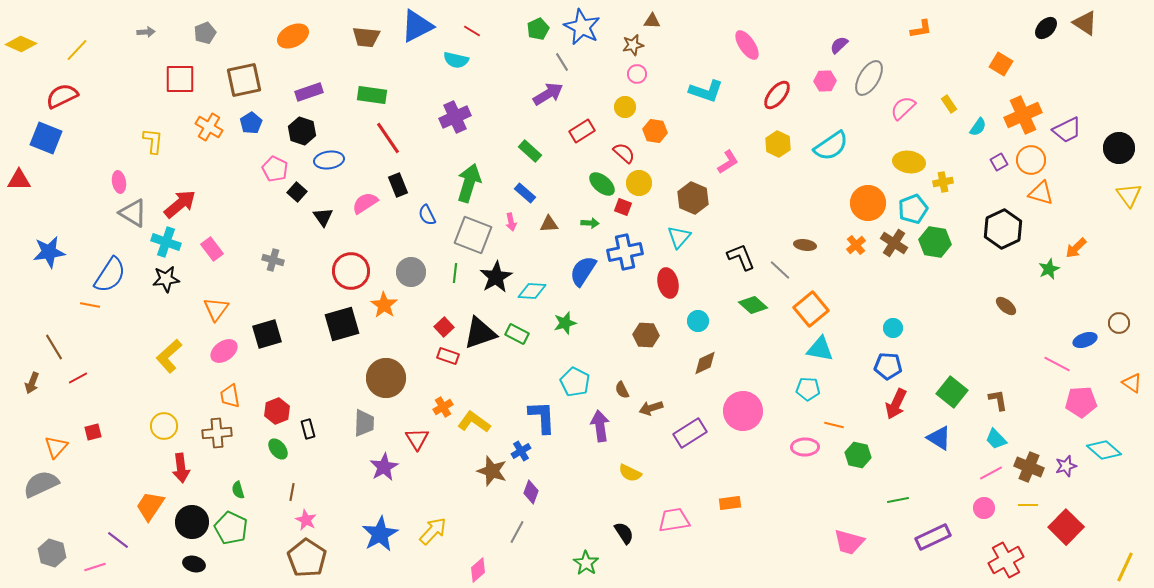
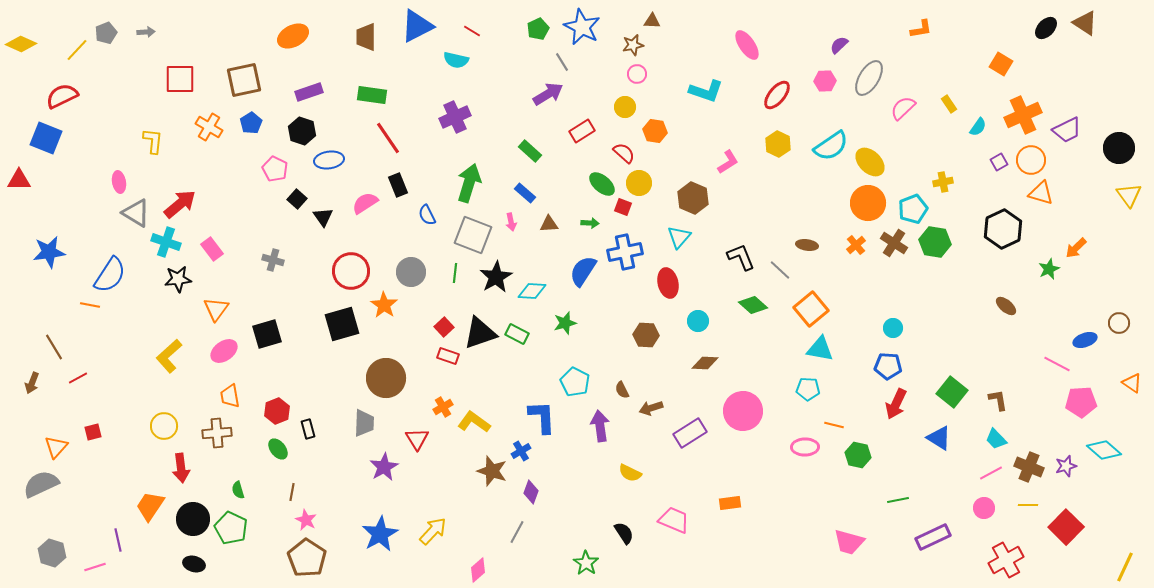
gray pentagon at (205, 33): moved 99 px left
brown trapezoid at (366, 37): rotated 84 degrees clockwise
yellow ellipse at (909, 162): moved 39 px left; rotated 36 degrees clockwise
black square at (297, 192): moved 7 px down
gray triangle at (133, 213): moved 3 px right
brown ellipse at (805, 245): moved 2 px right
black star at (166, 279): moved 12 px right
brown diamond at (705, 363): rotated 28 degrees clockwise
pink trapezoid at (674, 520): rotated 32 degrees clockwise
black circle at (192, 522): moved 1 px right, 3 px up
purple line at (118, 540): rotated 40 degrees clockwise
